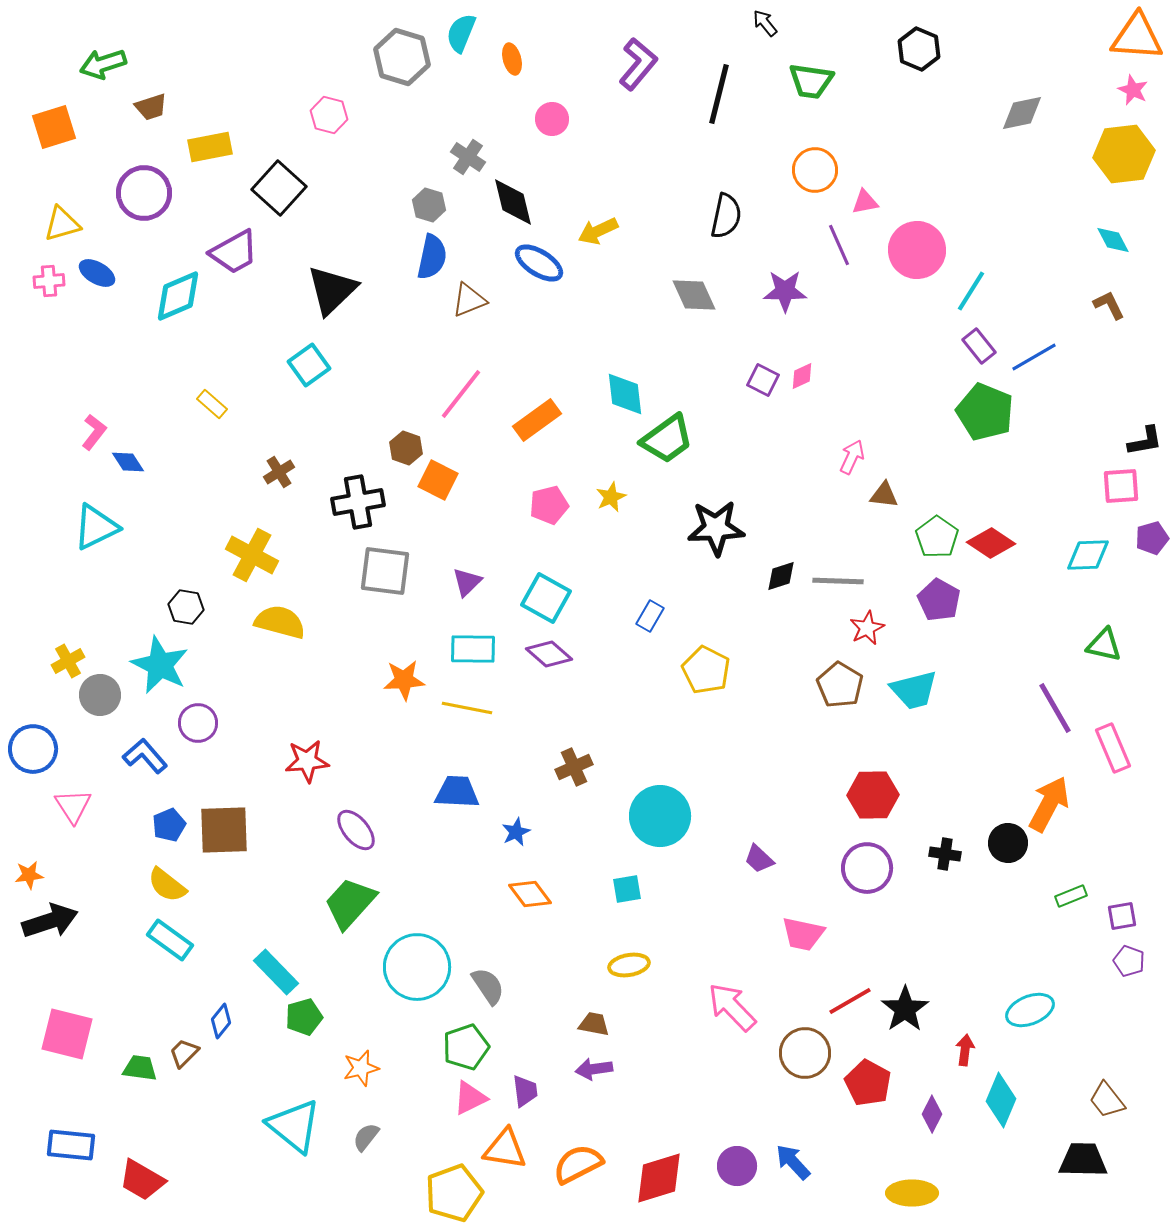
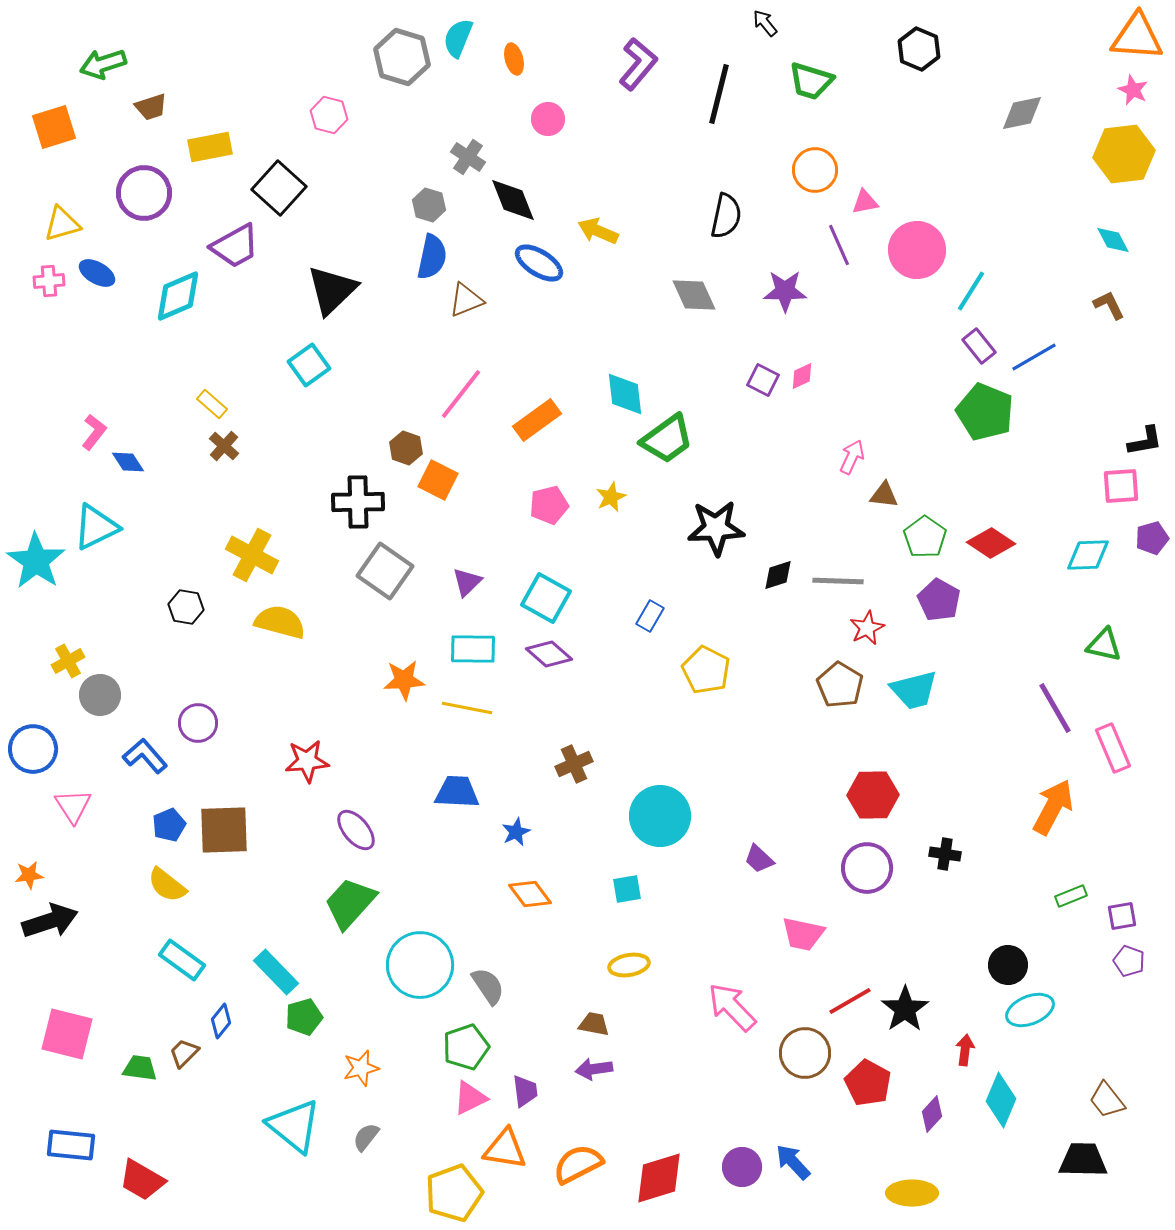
cyan semicircle at (461, 33): moved 3 px left, 5 px down
orange ellipse at (512, 59): moved 2 px right
green trapezoid at (811, 81): rotated 9 degrees clockwise
pink circle at (552, 119): moved 4 px left
black diamond at (513, 202): moved 2 px up; rotated 8 degrees counterclockwise
yellow arrow at (598, 231): rotated 48 degrees clockwise
purple trapezoid at (234, 252): moved 1 px right, 6 px up
brown triangle at (469, 300): moved 3 px left
brown cross at (279, 472): moved 55 px left, 26 px up; rotated 16 degrees counterclockwise
black cross at (358, 502): rotated 9 degrees clockwise
green pentagon at (937, 537): moved 12 px left
gray square at (385, 571): rotated 28 degrees clockwise
black diamond at (781, 576): moved 3 px left, 1 px up
cyan star at (160, 665): moved 124 px left, 104 px up; rotated 8 degrees clockwise
brown cross at (574, 767): moved 3 px up
orange arrow at (1049, 804): moved 4 px right, 3 px down
black circle at (1008, 843): moved 122 px down
cyan rectangle at (170, 940): moved 12 px right, 20 px down
cyan circle at (417, 967): moved 3 px right, 2 px up
purple diamond at (932, 1114): rotated 15 degrees clockwise
purple circle at (737, 1166): moved 5 px right, 1 px down
